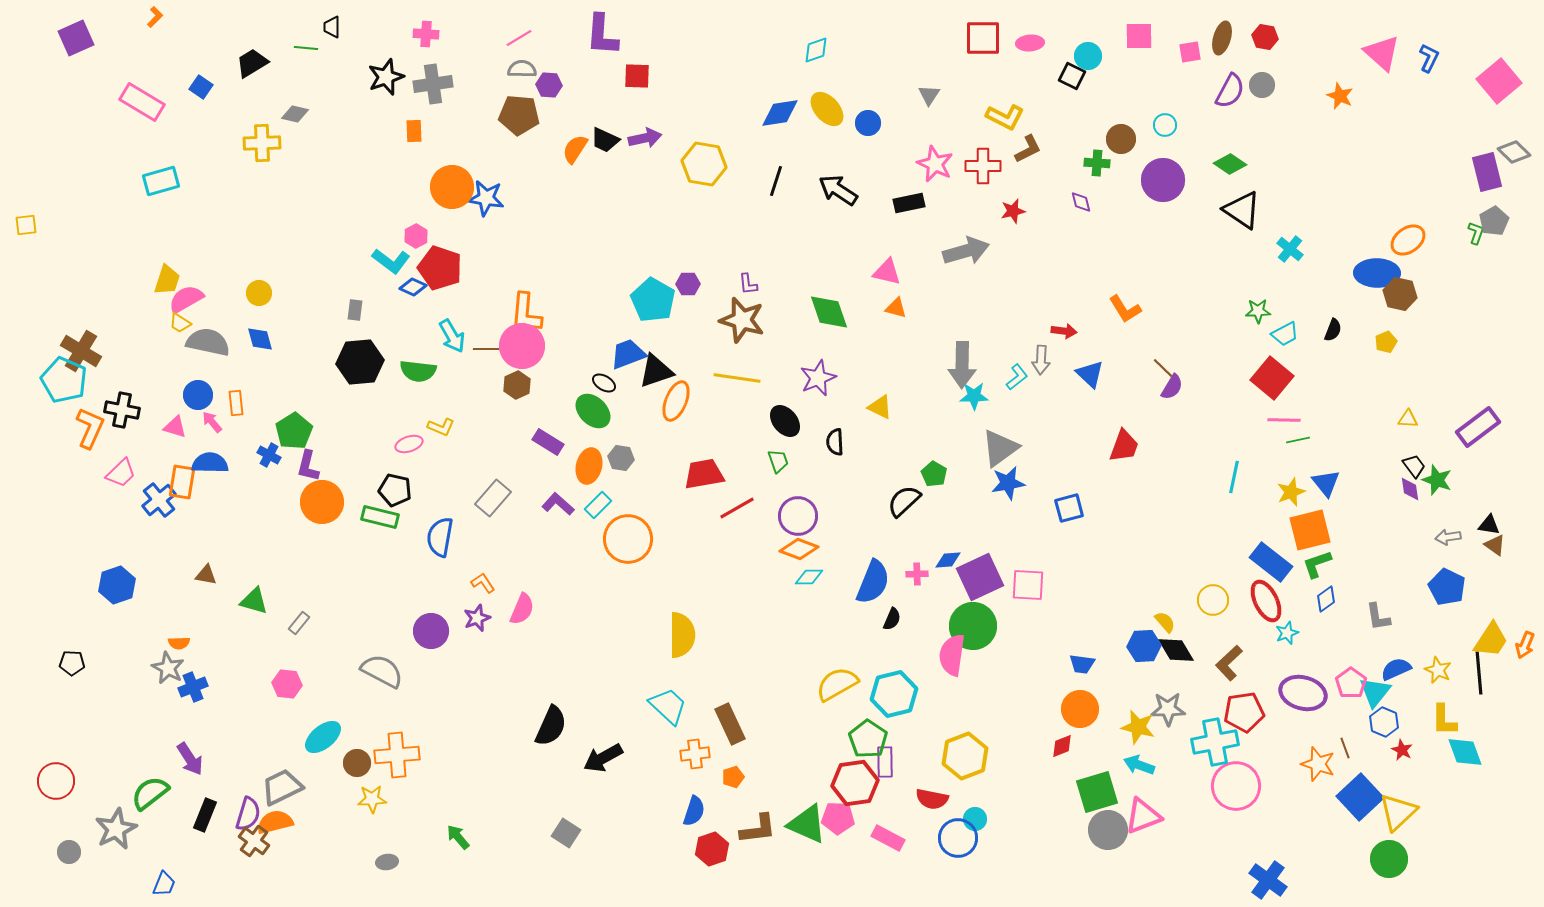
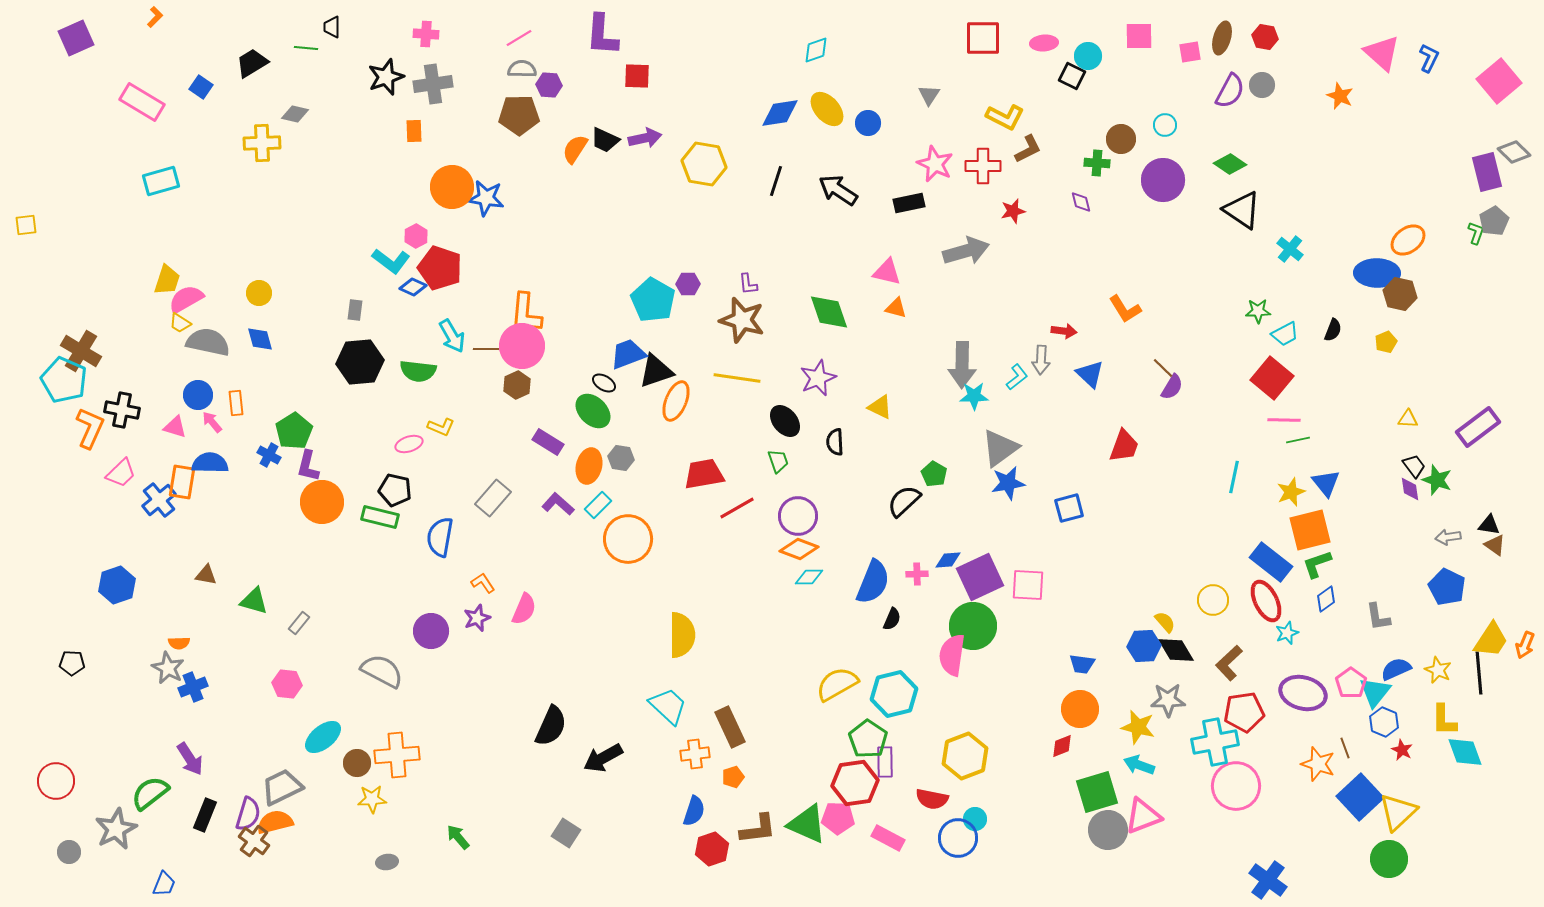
pink ellipse at (1030, 43): moved 14 px right
brown pentagon at (519, 115): rotated 6 degrees counterclockwise
pink semicircle at (522, 609): moved 2 px right
gray star at (1168, 709): moved 9 px up
brown rectangle at (730, 724): moved 3 px down
